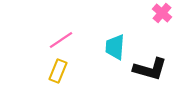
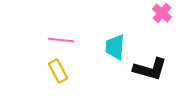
pink line: rotated 40 degrees clockwise
yellow rectangle: rotated 50 degrees counterclockwise
